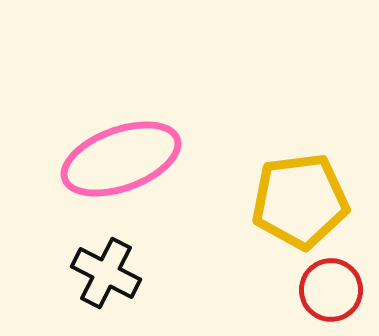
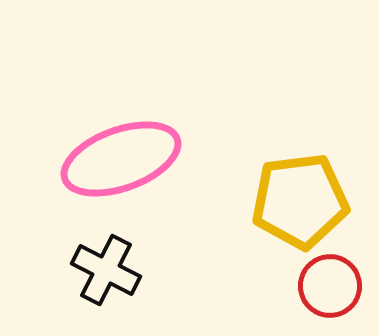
black cross: moved 3 px up
red circle: moved 1 px left, 4 px up
